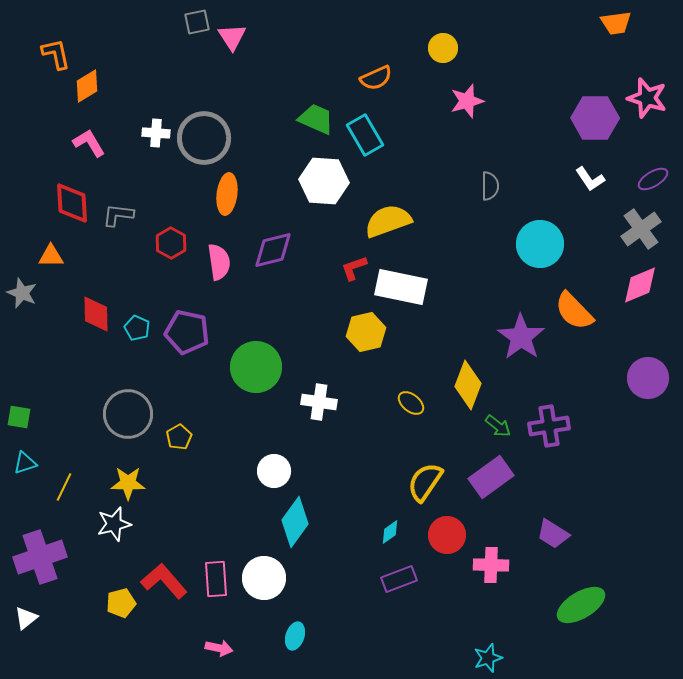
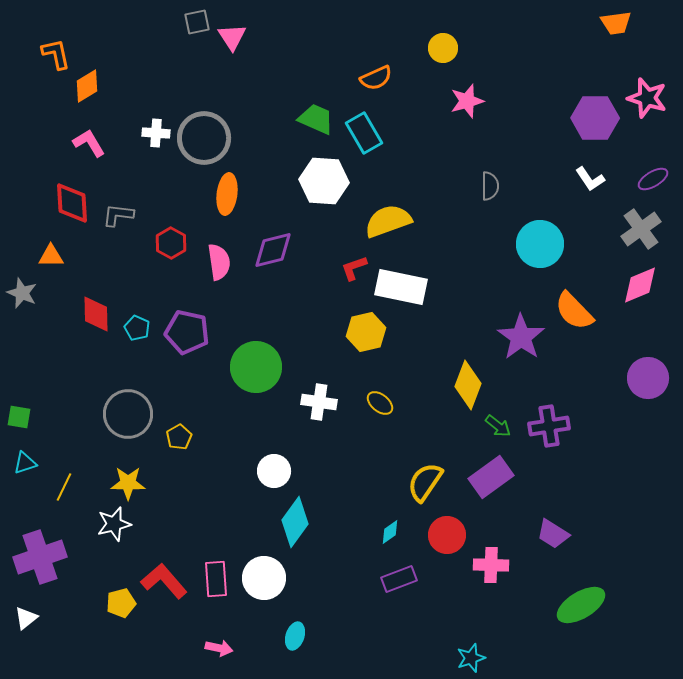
cyan rectangle at (365, 135): moved 1 px left, 2 px up
yellow ellipse at (411, 403): moved 31 px left
cyan star at (488, 658): moved 17 px left
